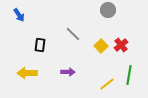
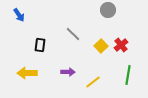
green line: moved 1 px left
yellow line: moved 14 px left, 2 px up
